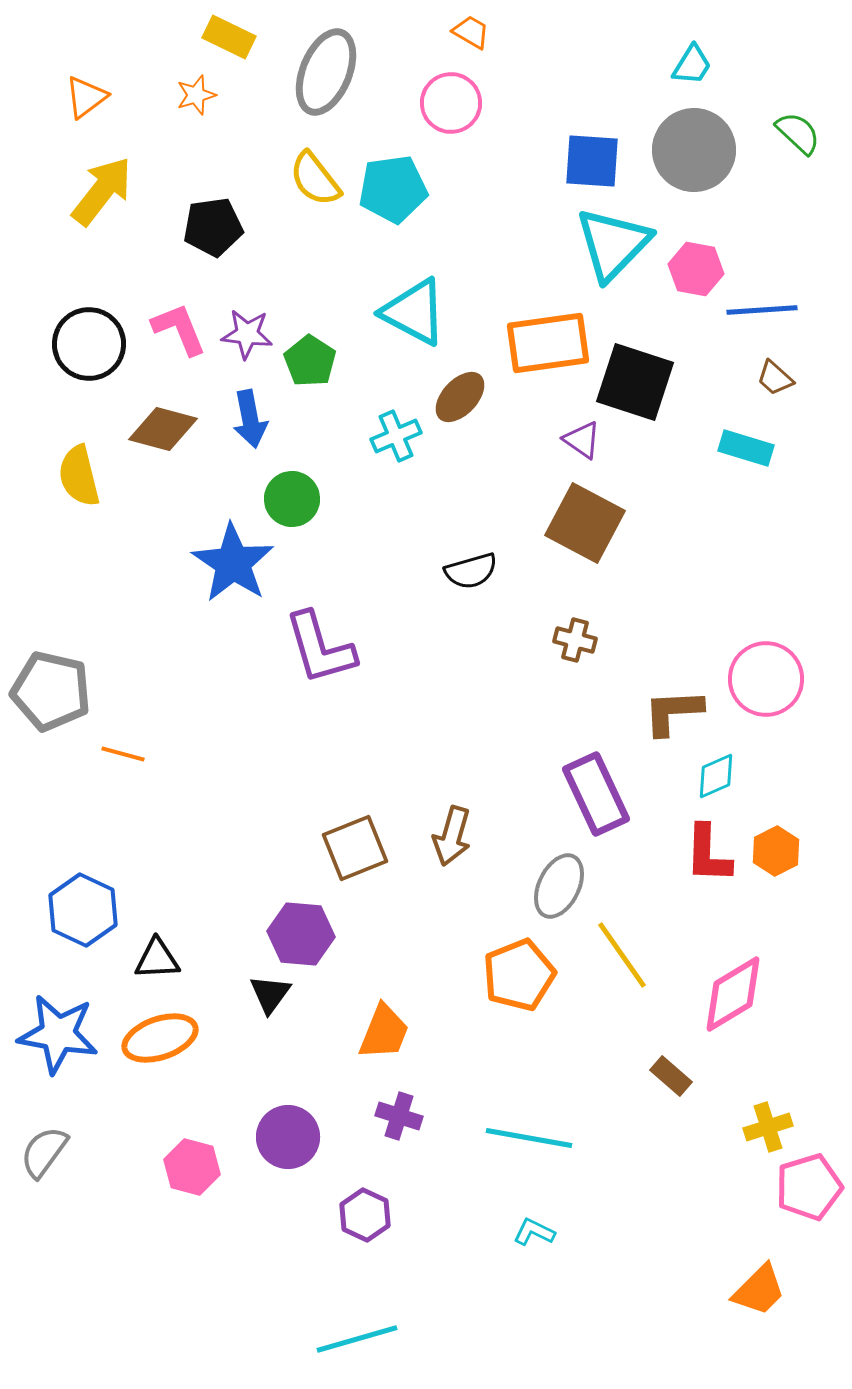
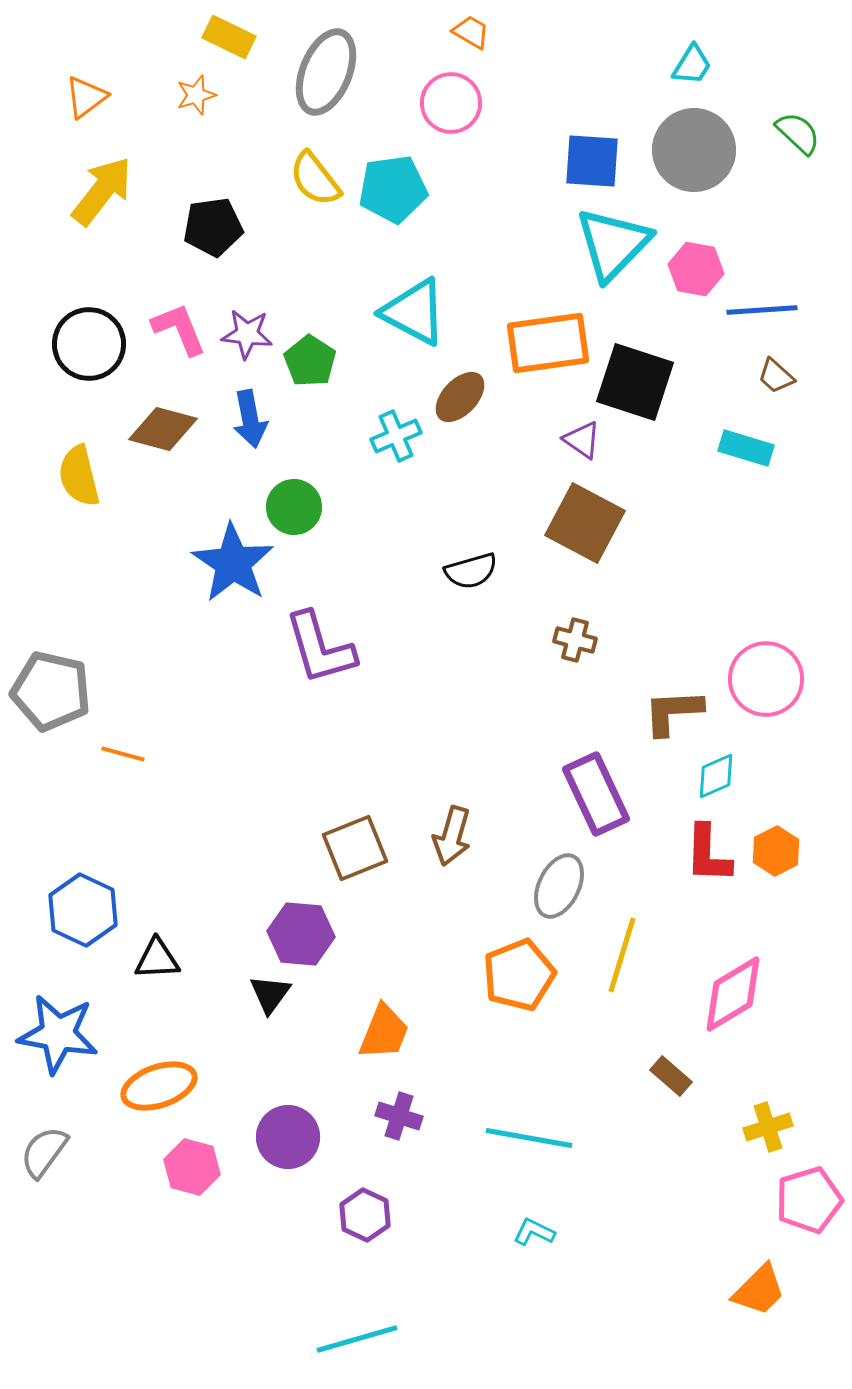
brown trapezoid at (775, 378): moved 1 px right, 2 px up
green circle at (292, 499): moved 2 px right, 8 px down
yellow line at (622, 955): rotated 52 degrees clockwise
orange ellipse at (160, 1038): moved 1 px left, 48 px down
pink pentagon at (809, 1187): moved 13 px down
